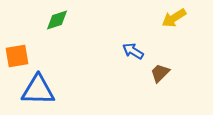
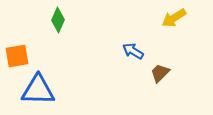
green diamond: moved 1 px right; rotated 50 degrees counterclockwise
